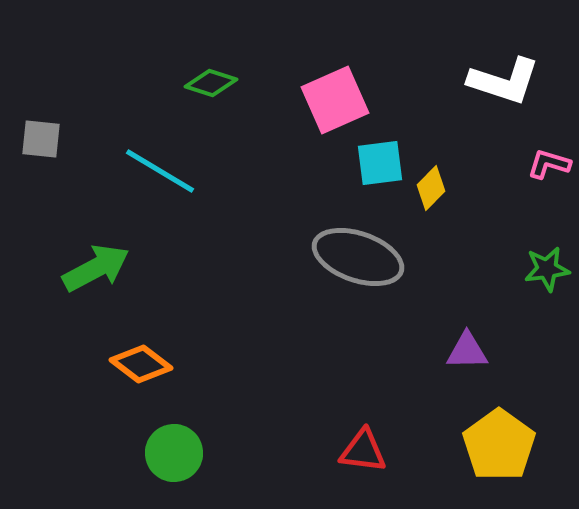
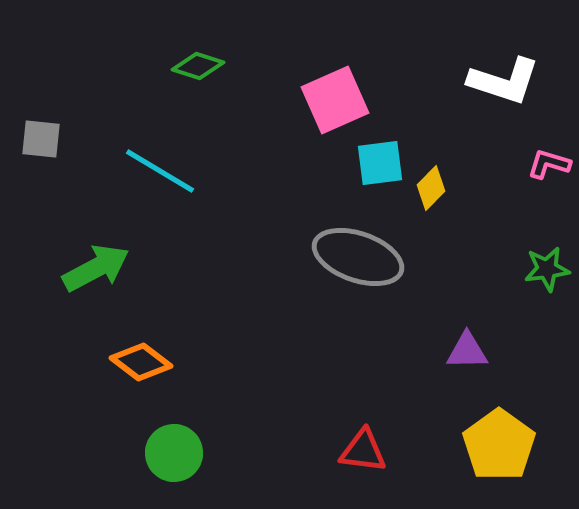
green diamond: moved 13 px left, 17 px up
orange diamond: moved 2 px up
